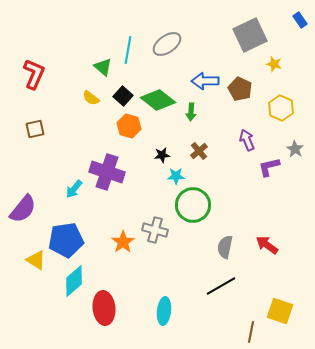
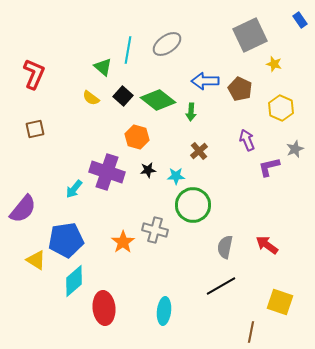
orange hexagon: moved 8 px right, 11 px down
gray star: rotated 18 degrees clockwise
black star: moved 14 px left, 15 px down
yellow square: moved 9 px up
